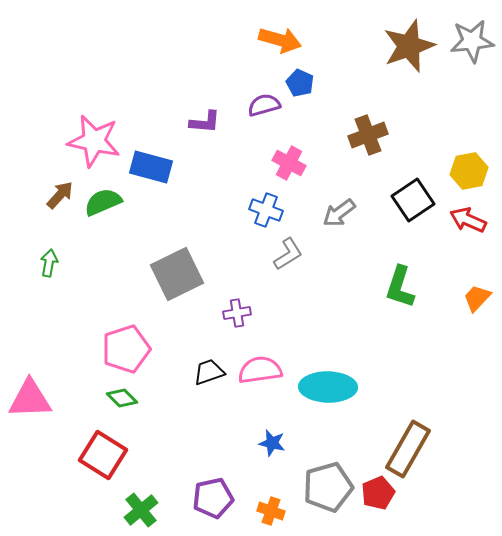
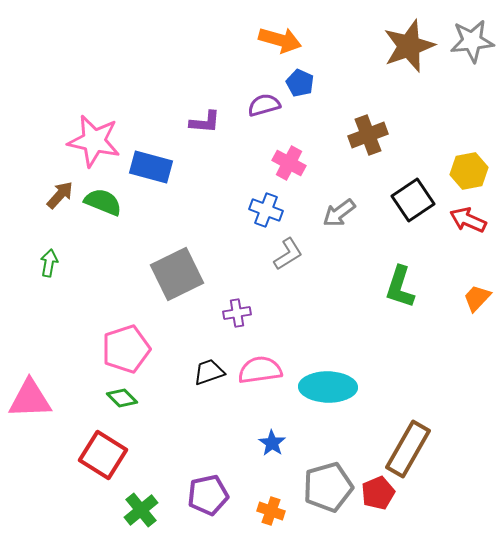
green semicircle: rotated 45 degrees clockwise
blue star: rotated 20 degrees clockwise
purple pentagon: moved 5 px left, 3 px up
